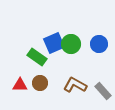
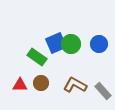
blue square: moved 2 px right
brown circle: moved 1 px right
